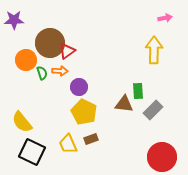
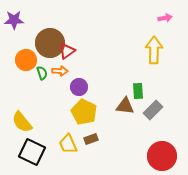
brown triangle: moved 1 px right, 2 px down
red circle: moved 1 px up
